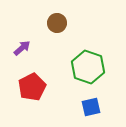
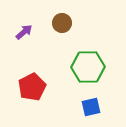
brown circle: moved 5 px right
purple arrow: moved 2 px right, 16 px up
green hexagon: rotated 20 degrees counterclockwise
